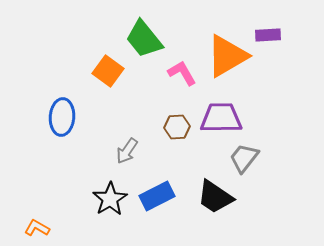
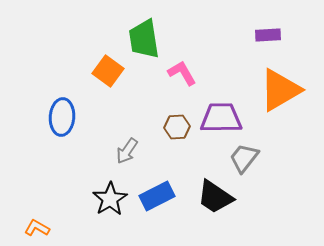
green trapezoid: rotated 30 degrees clockwise
orange triangle: moved 53 px right, 34 px down
